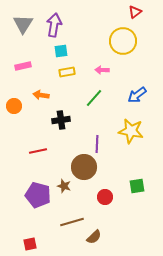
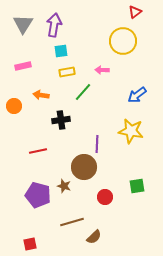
green line: moved 11 px left, 6 px up
